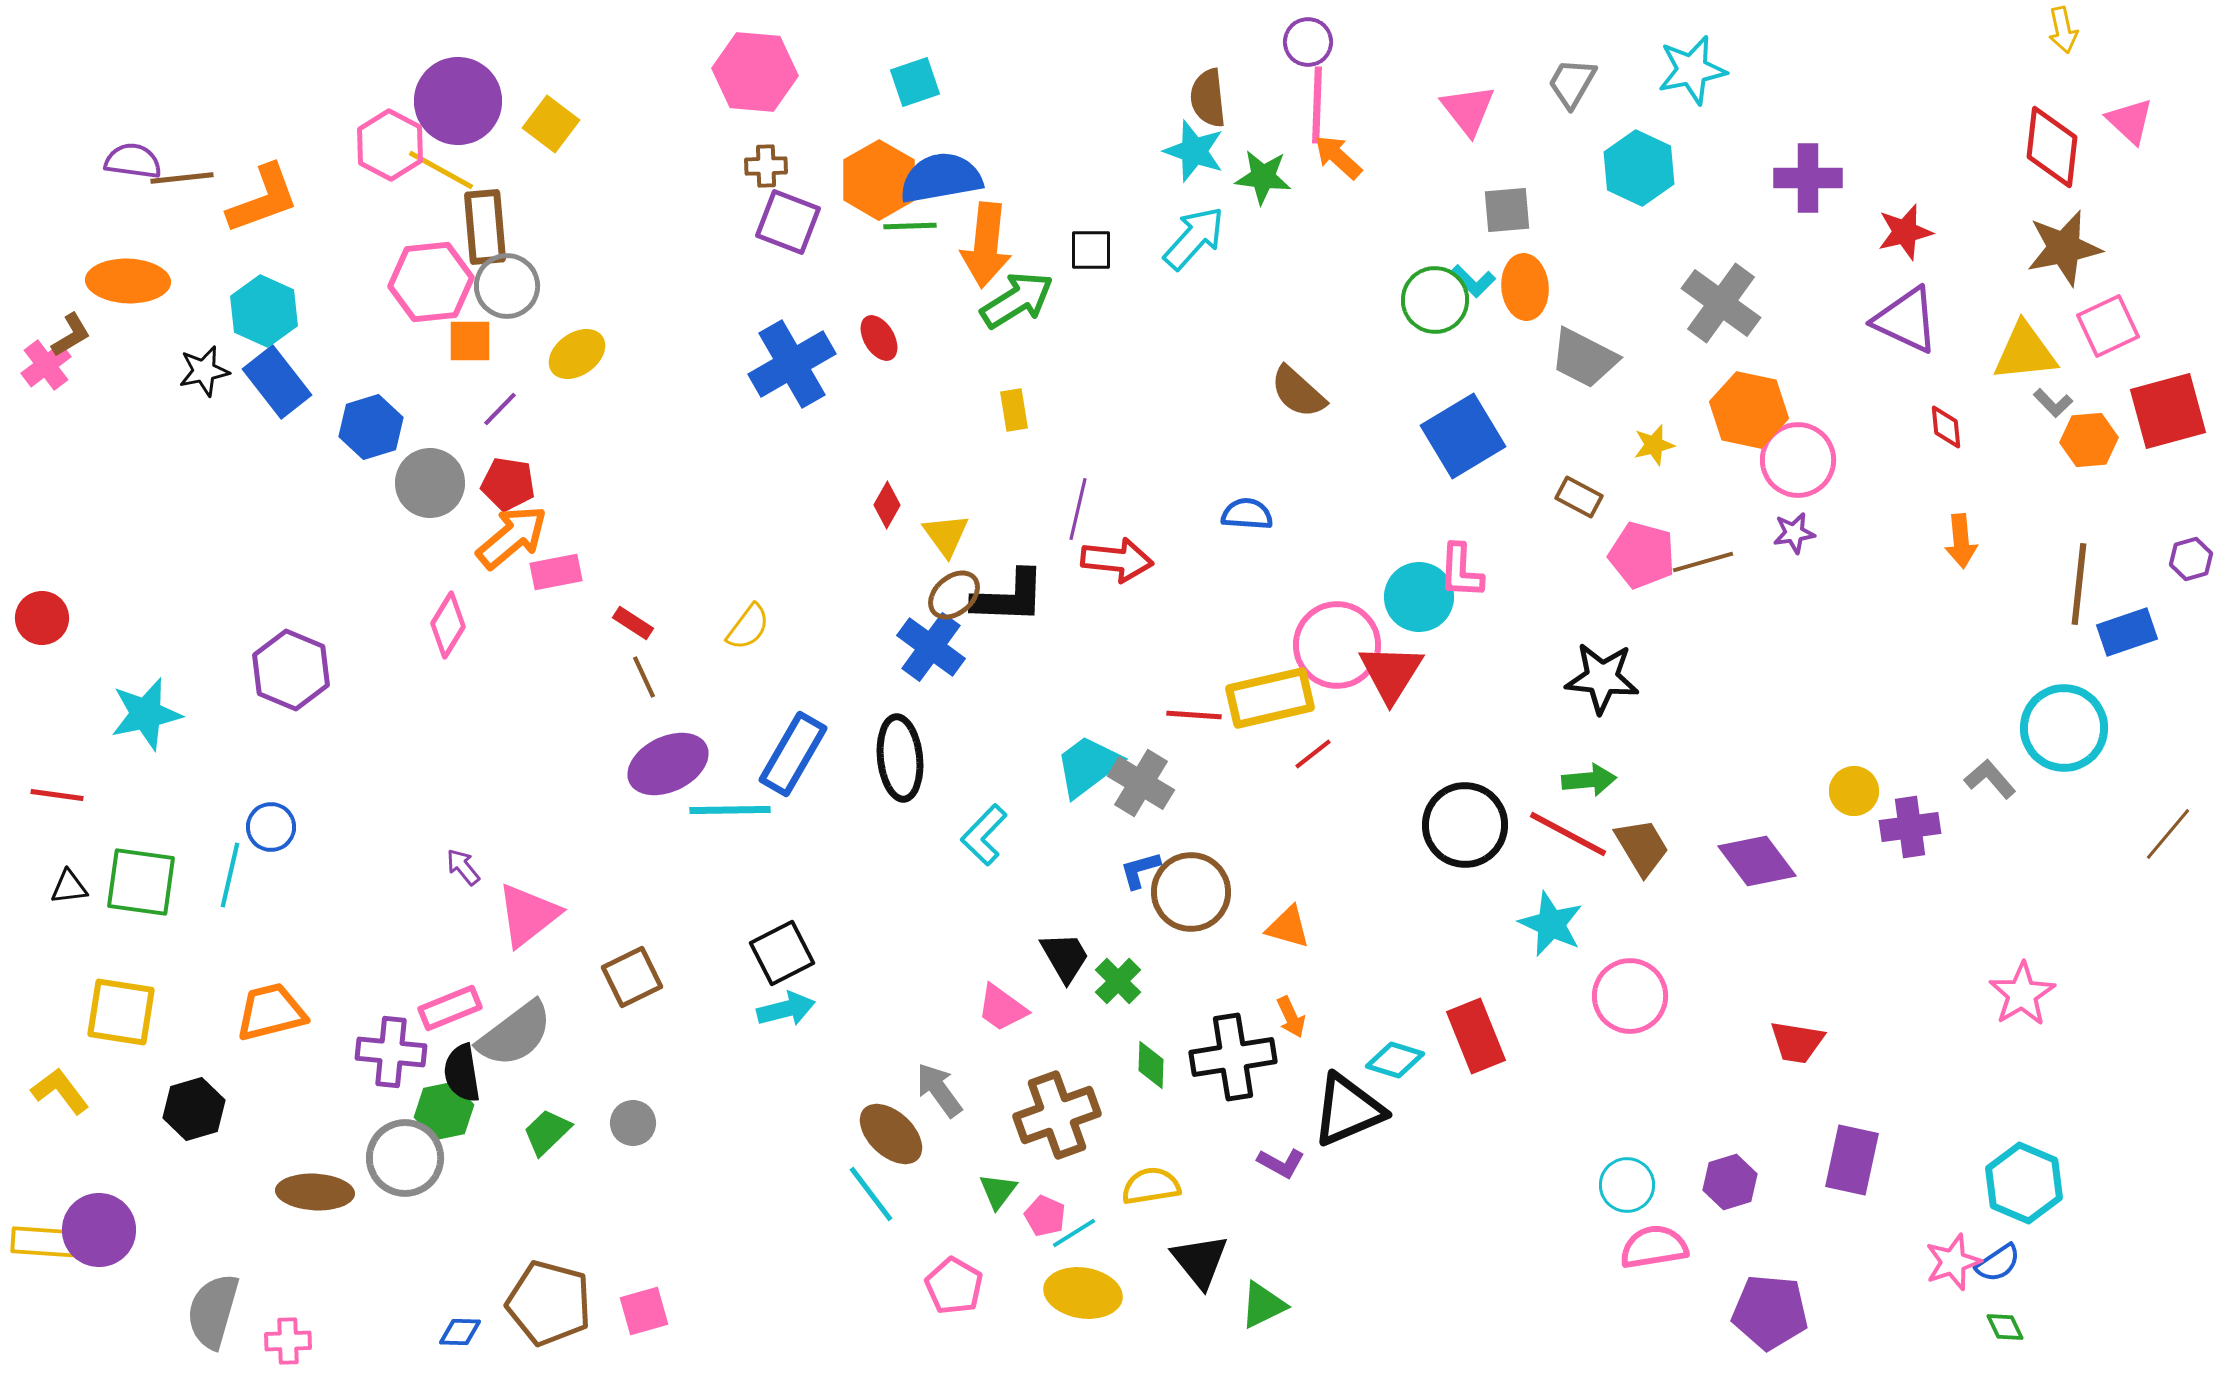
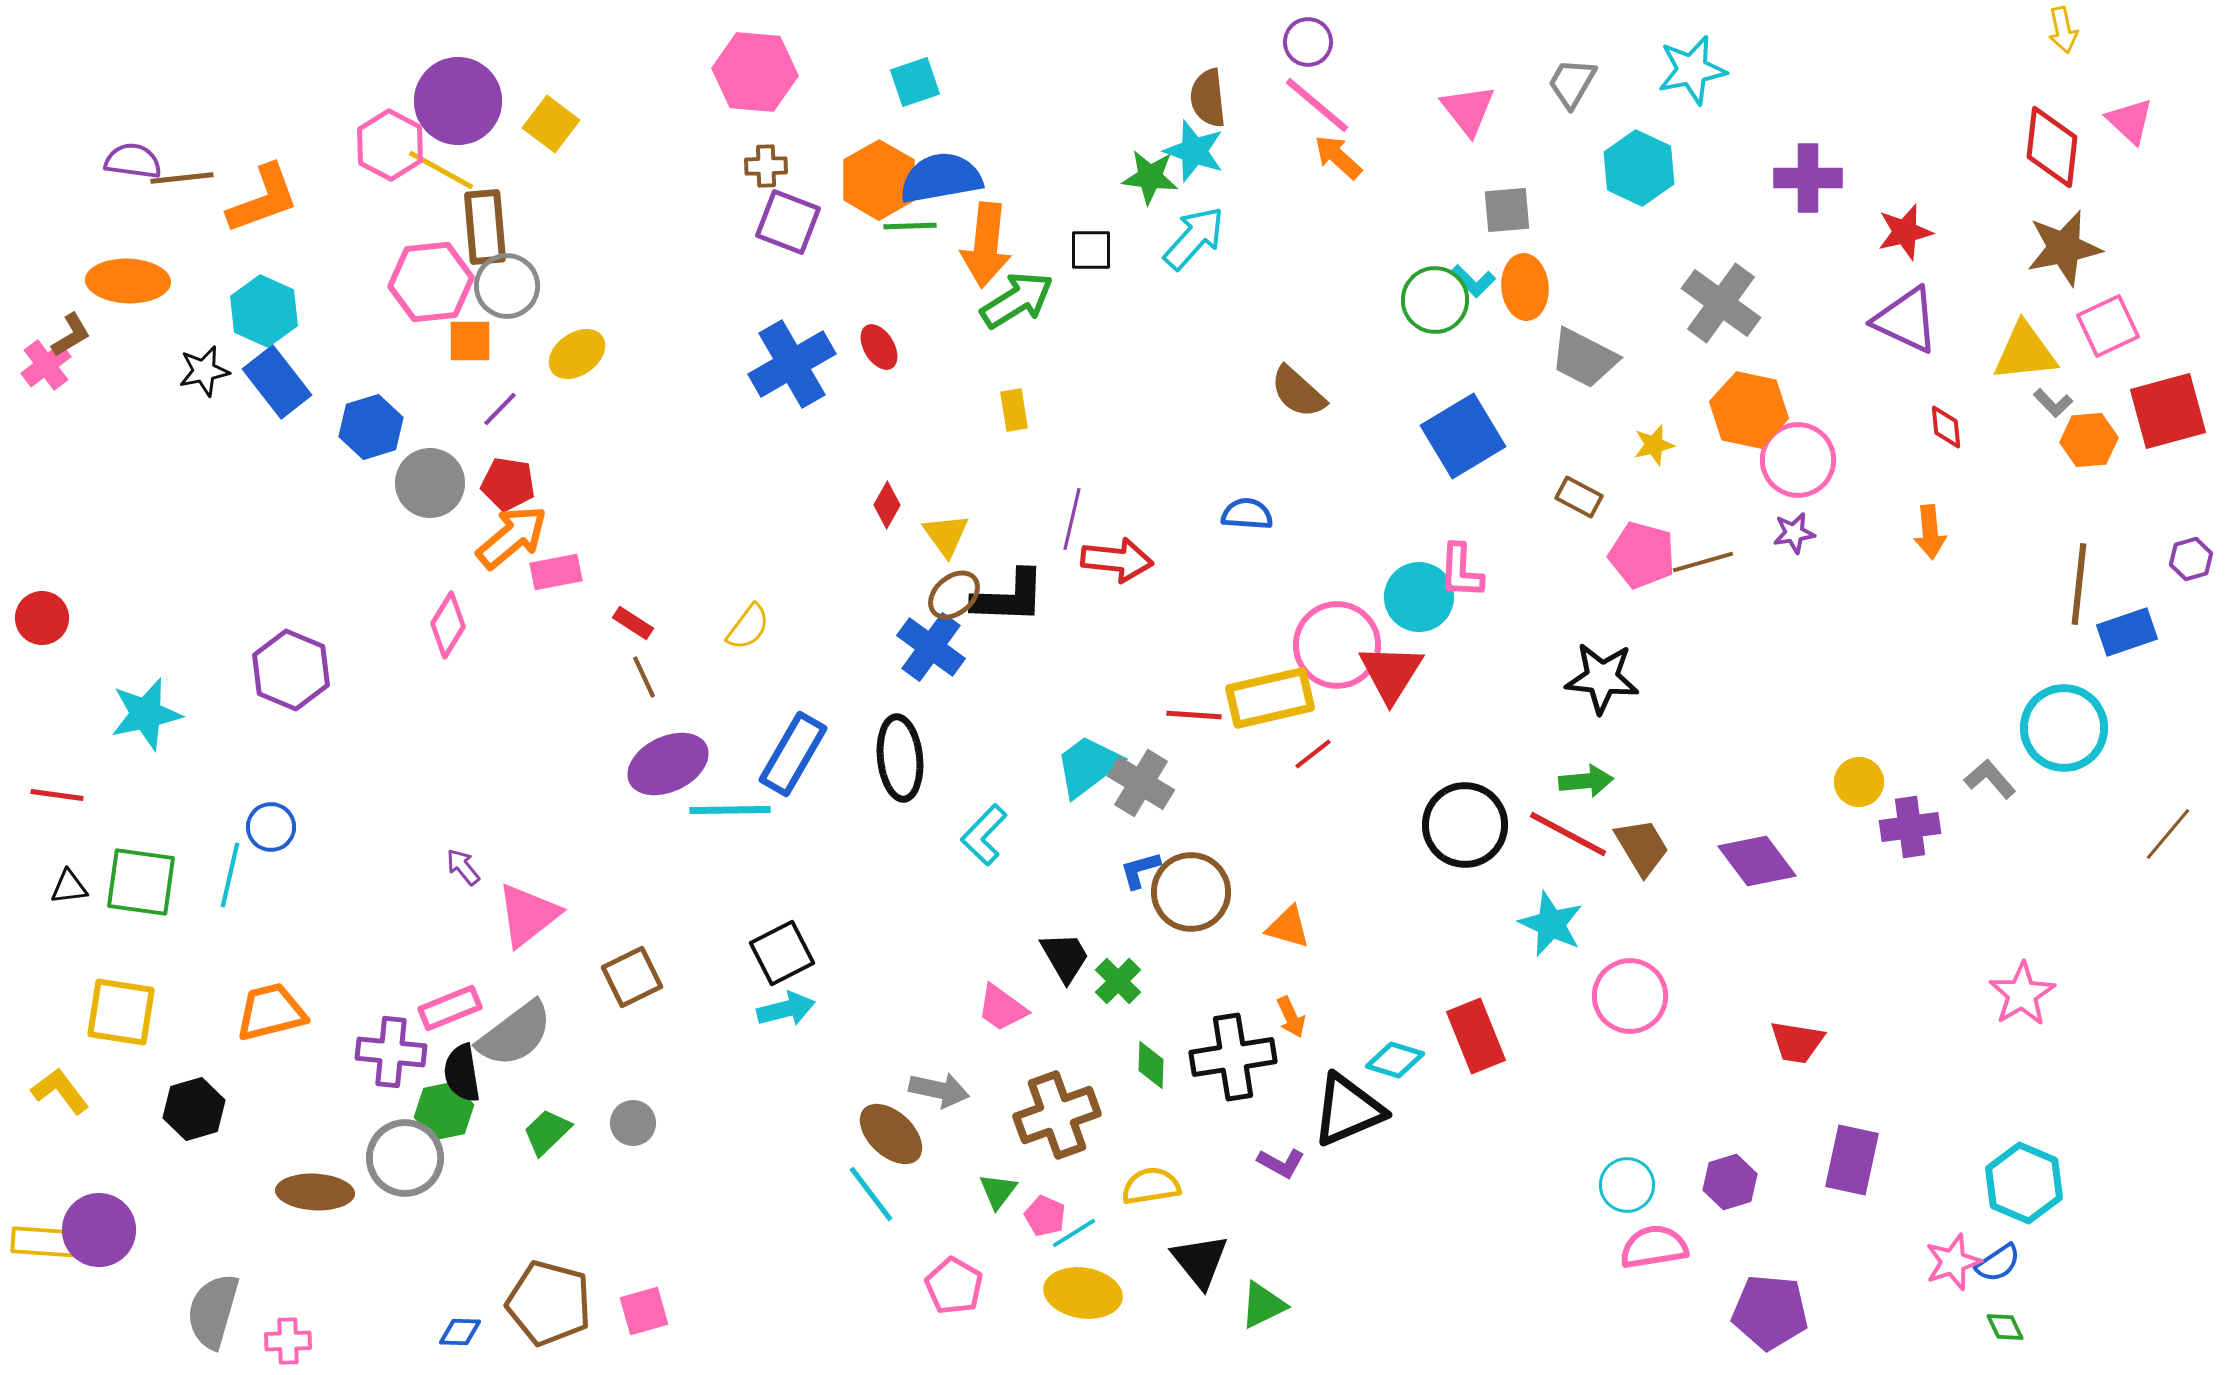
pink line at (1317, 105): rotated 52 degrees counterclockwise
green star at (1263, 177): moved 113 px left
red ellipse at (879, 338): moved 9 px down
purple line at (1078, 509): moved 6 px left, 10 px down
orange arrow at (1961, 541): moved 31 px left, 9 px up
green arrow at (1589, 780): moved 3 px left, 1 px down
yellow circle at (1854, 791): moved 5 px right, 9 px up
gray arrow at (939, 1090): rotated 138 degrees clockwise
